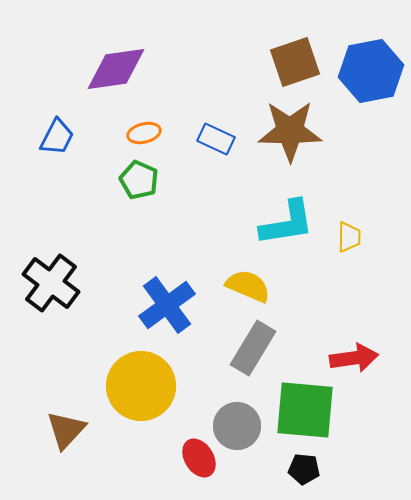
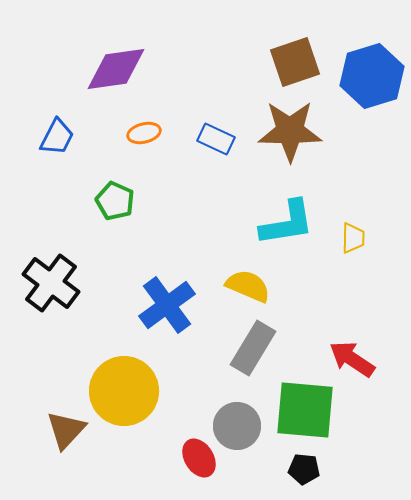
blue hexagon: moved 1 px right, 5 px down; rotated 6 degrees counterclockwise
green pentagon: moved 24 px left, 21 px down
yellow trapezoid: moved 4 px right, 1 px down
red arrow: moved 2 px left, 1 px down; rotated 138 degrees counterclockwise
yellow circle: moved 17 px left, 5 px down
